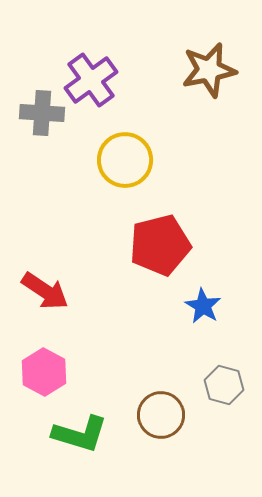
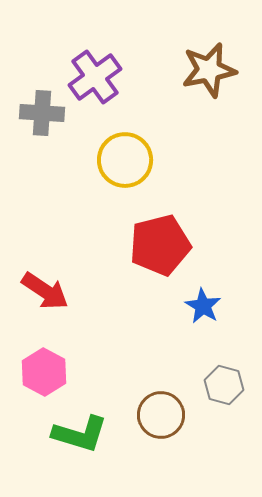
purple cross: moved 4 px right, 3 px up
